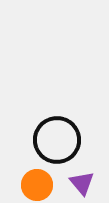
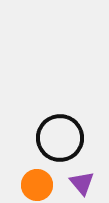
black circle: moved 3 px right, 2 px up
